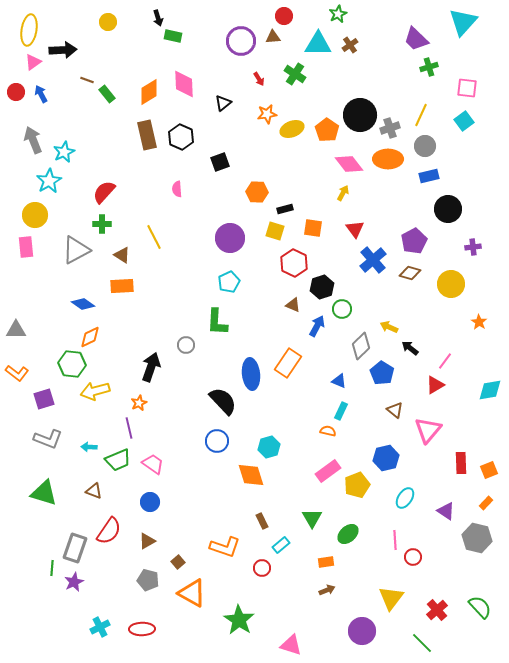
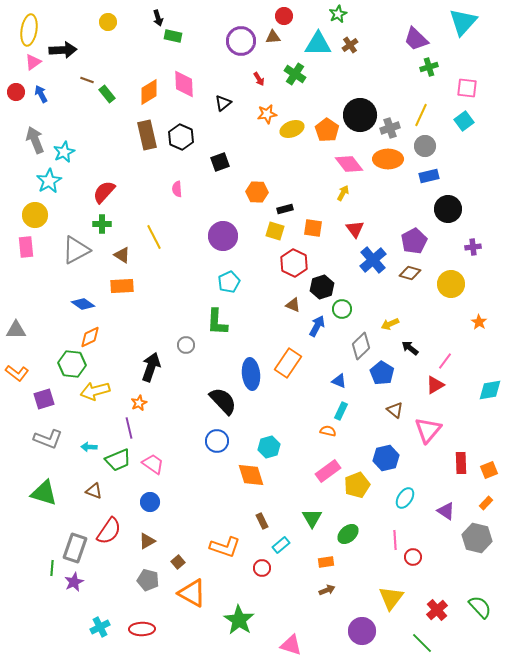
gray arrow at (33, 140): moved 2 px right
purple circle at (230, 238): moved 7 px left, 2 px up
yellow arrow at (389, 327): moved 1 px right, 3 px up; rotated 48 degrees counterclockwise
